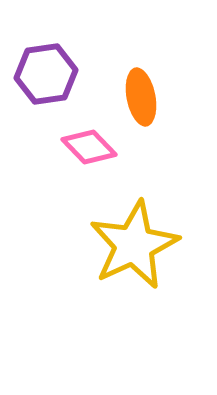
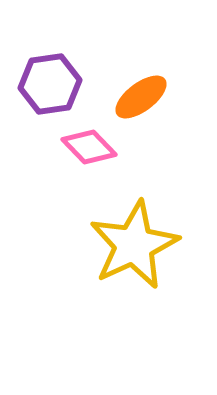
purple hexagon: moved 4 px right, 10 px down
orange ellipse: rotated 64 degrees clockwise
